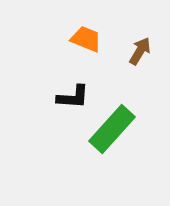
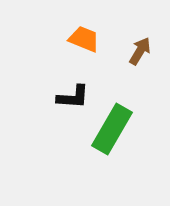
orange trapezoid: moved 2 px left
green rectangle: rotated 12 degrees counterclockwise
